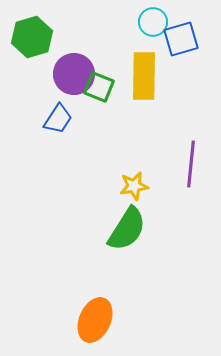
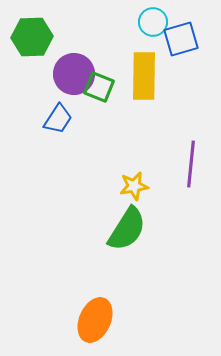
green hexagon: rotated 15 degrees clockwise
